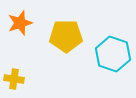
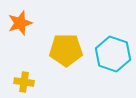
yellow pentagon: moved 14 px down
yellow cross: moved 10 px right, 3 px down
